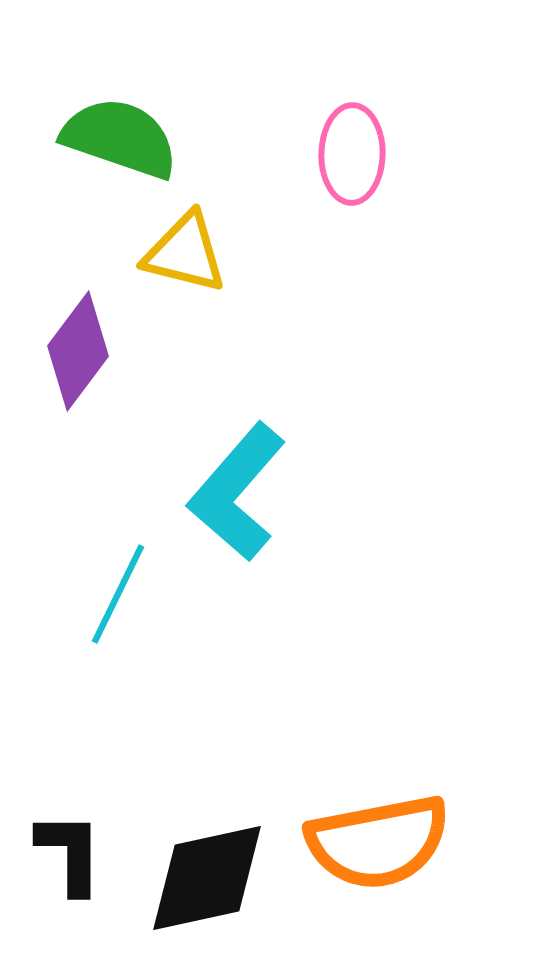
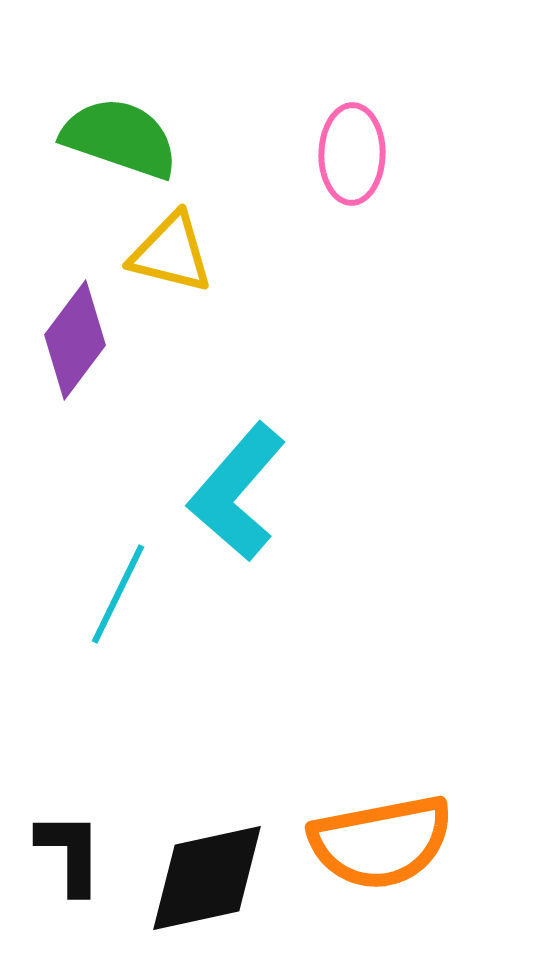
yellow triangle: moved 14 px left
purple diamond: moved 3 px left, 11 px up
orange semicircle: moved 3 px right
